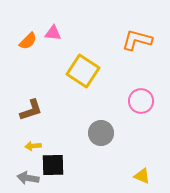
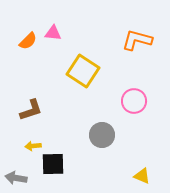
pink circle: moved 7 px left
gray circle: moved 1 px right, 2 px down
black square: moved 1 px up
gray arrow: moved 12 px left
